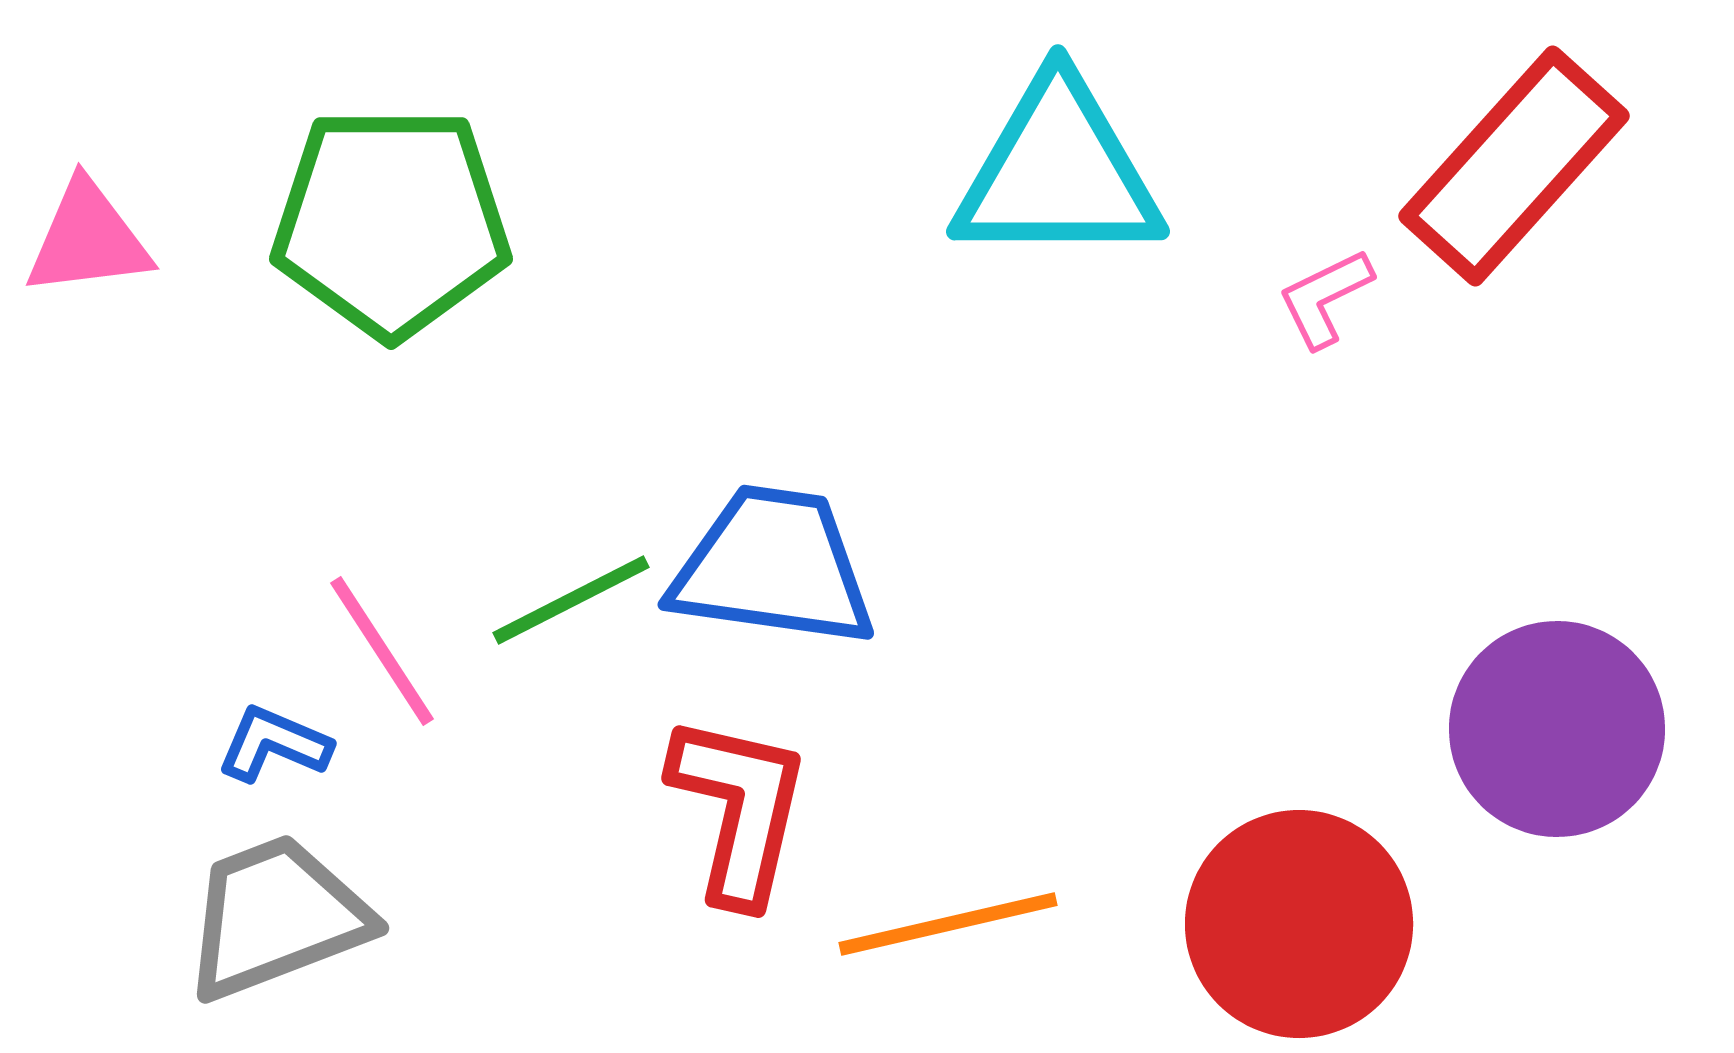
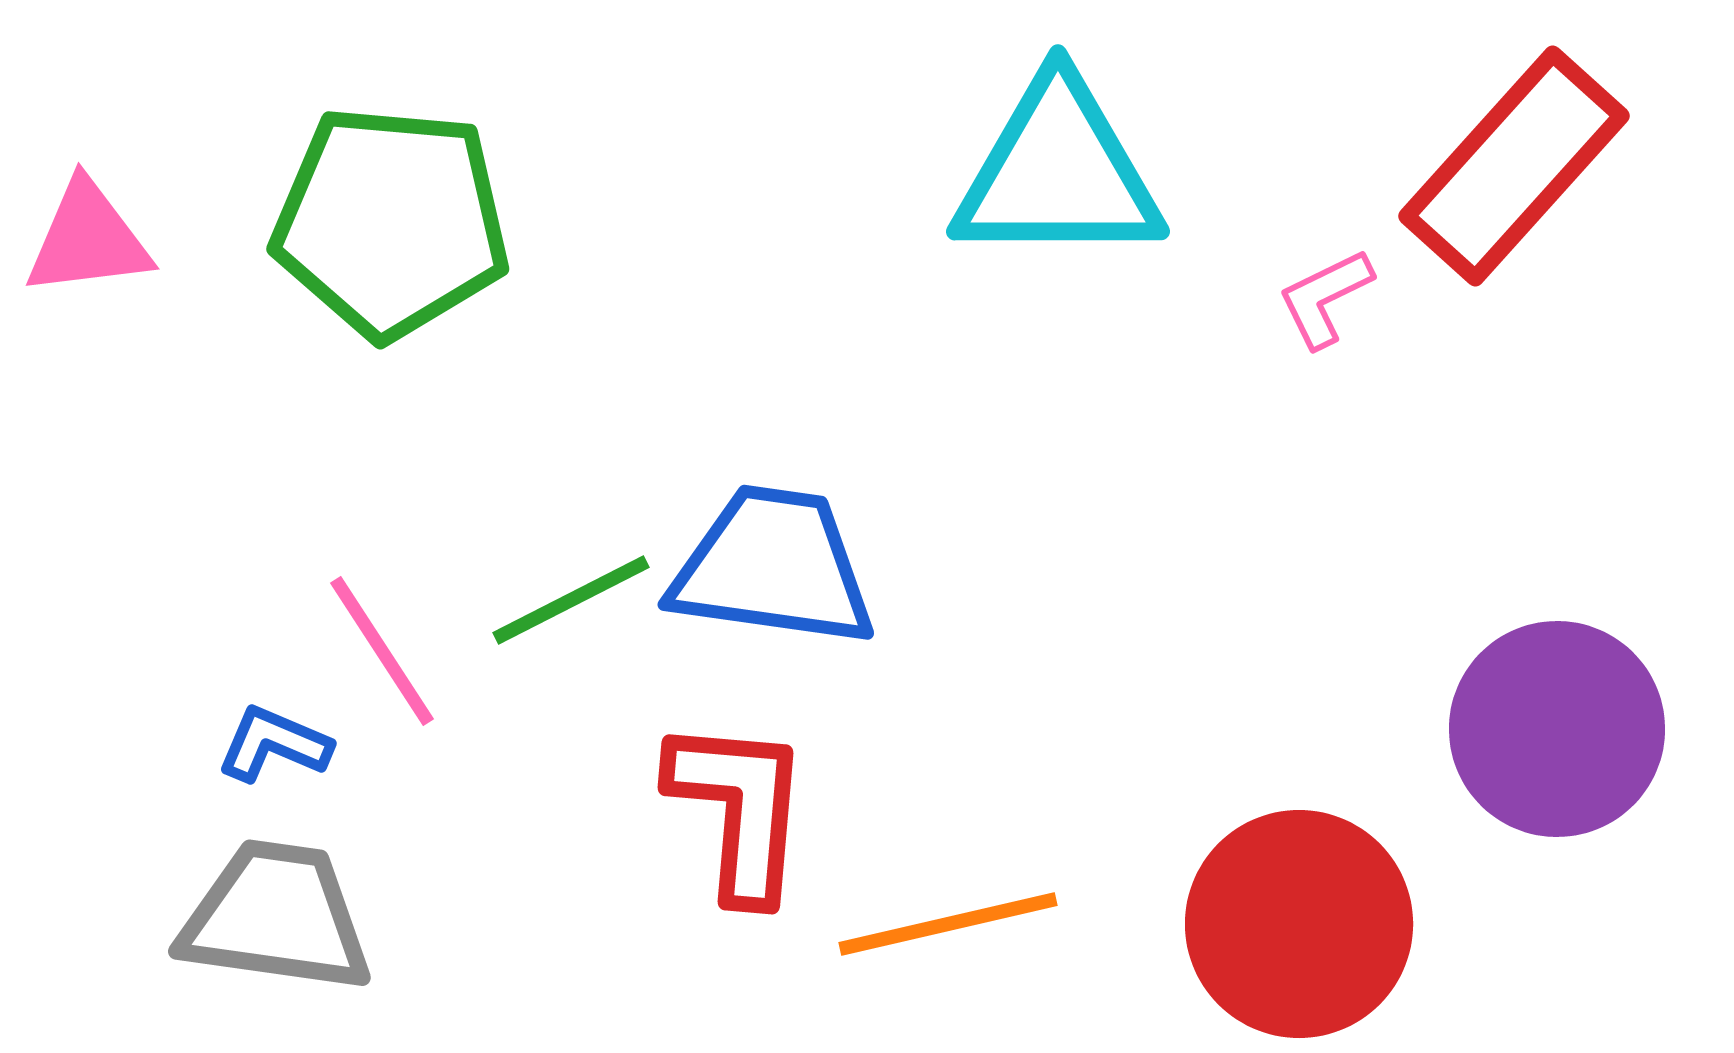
green pentagon: rotated 5 degrees clockwise
red L-shape: rotated 8 degrees counterclockwise
gray trapezoid: rotated 29 degrees clockwise
